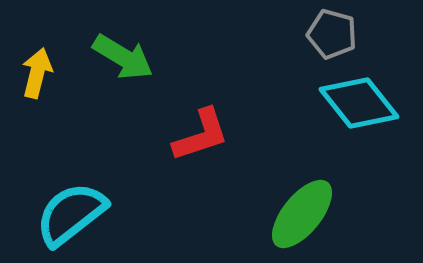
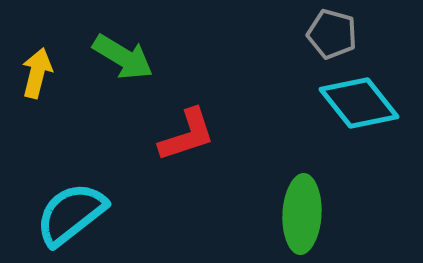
red L-shape: moved 14 px left
green ellipse: rotated 36 degrees counterclockwise
